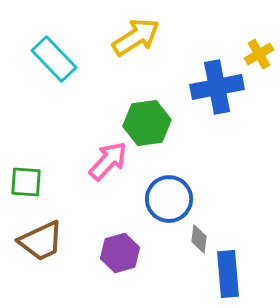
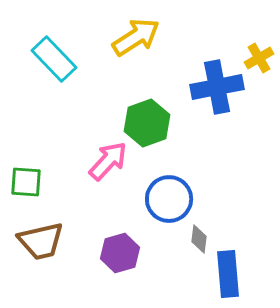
yellow cross: moved 4 px down
green hexagon: rotated 12 degrees counterclockwise
brown trapezoid: rotated 12 degrees clockwise
